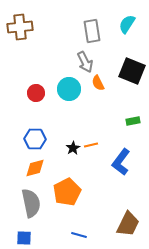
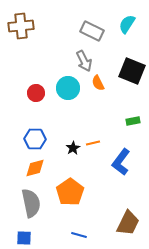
brown cross: moved 1 px right, 1 px up
gray rectangle: rotated 55 degrees counterclockwise
gray arrow: moved 1 px left, 1 px up
cyan circle: moved 1 px left, 1 px up
orange line: moved 2 px right, 2 px up
orange pentagon: moved 3 px right; rotated 8 degrees counterclockwise
brown trapezoid: moved 1 px up
